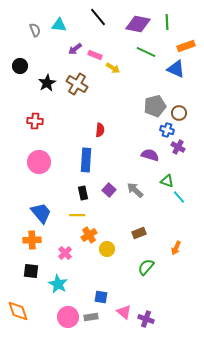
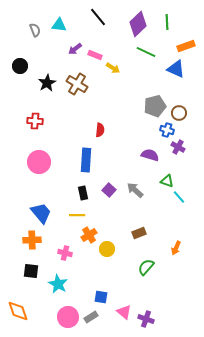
purple diamond at (138, 24): rotated 55 degrees counterclockwise
pink cross at (65, 253): rotated 32 degrees counterclockwise
gray rectangle at (91, 317): rotated 24 degrees counterclockwise
